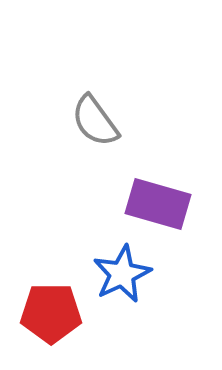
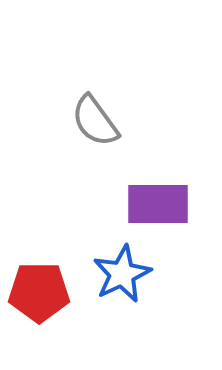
purple rectangle: rotated 16 degrees counterclockwise
red pentagon: moved 12 px left, 21 px up
